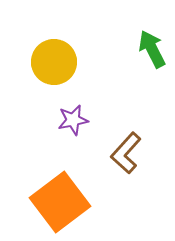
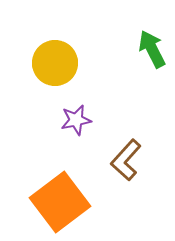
yellow circle: moved 1 px right, 1 px down
purple star: moved 3 px right
brown L-shape: moved 7 px down
